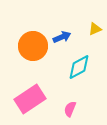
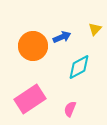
yellow triangle: rotated 24 degrees counterclockwise
